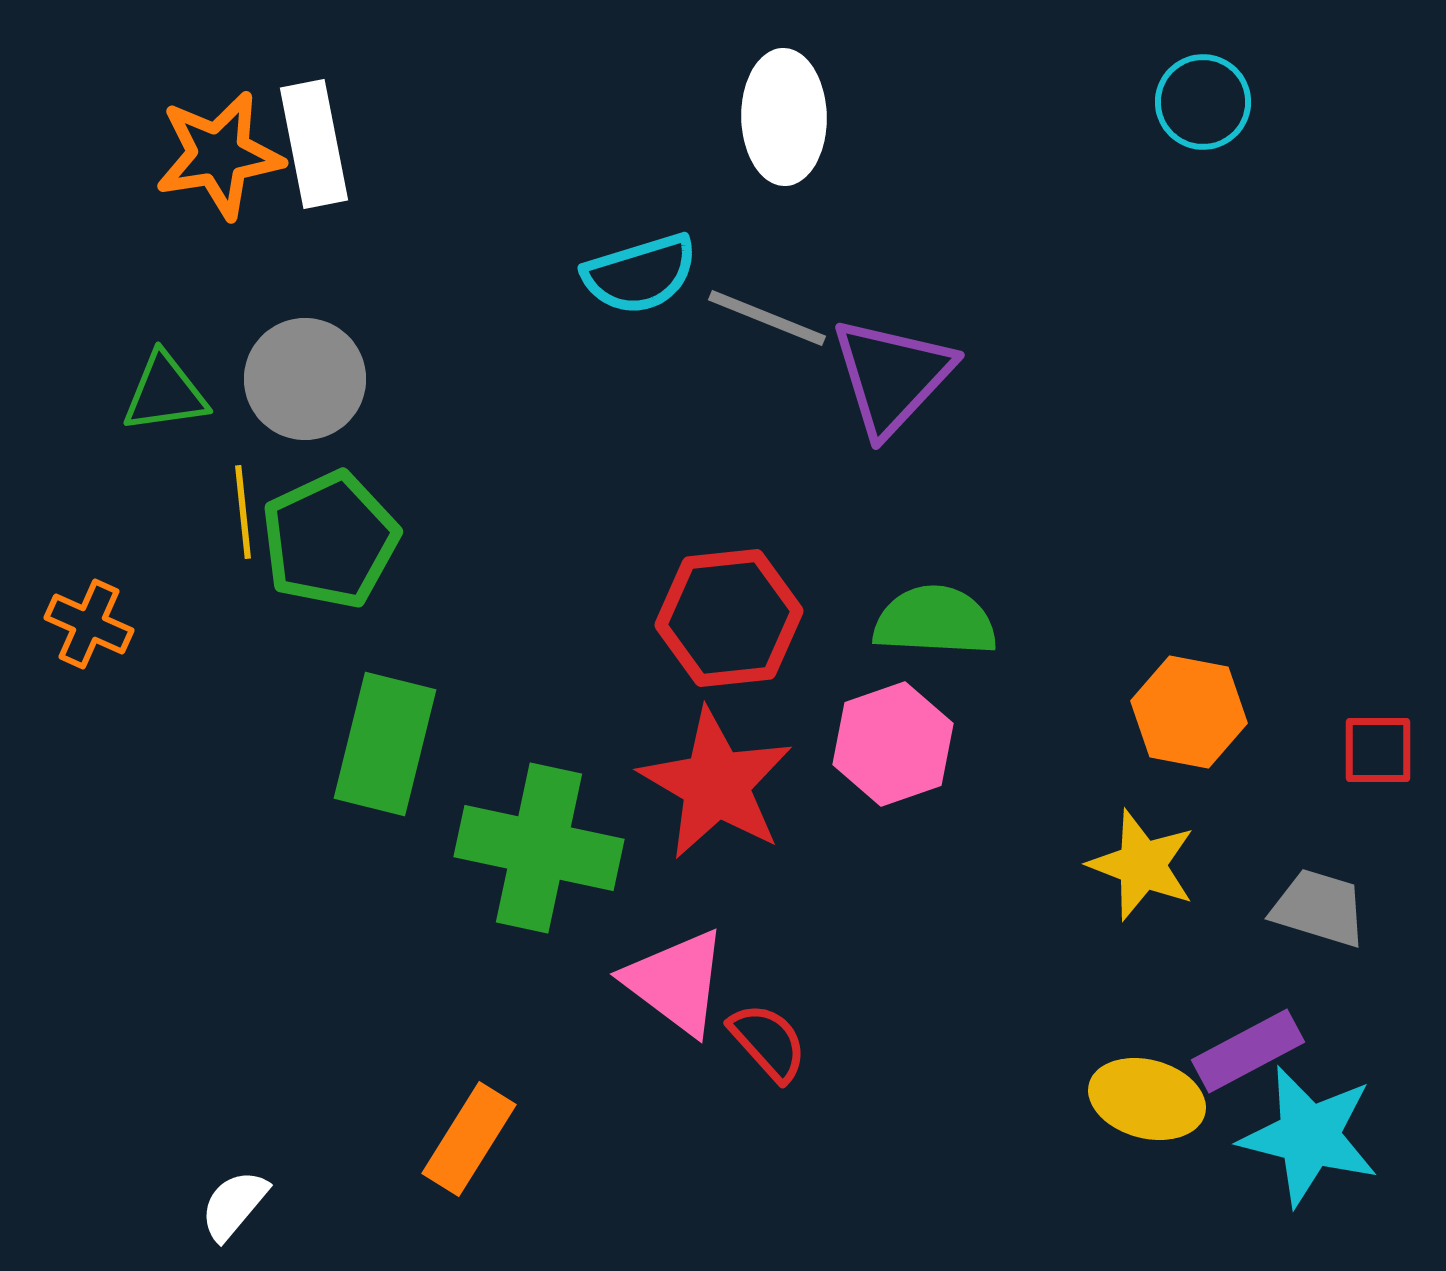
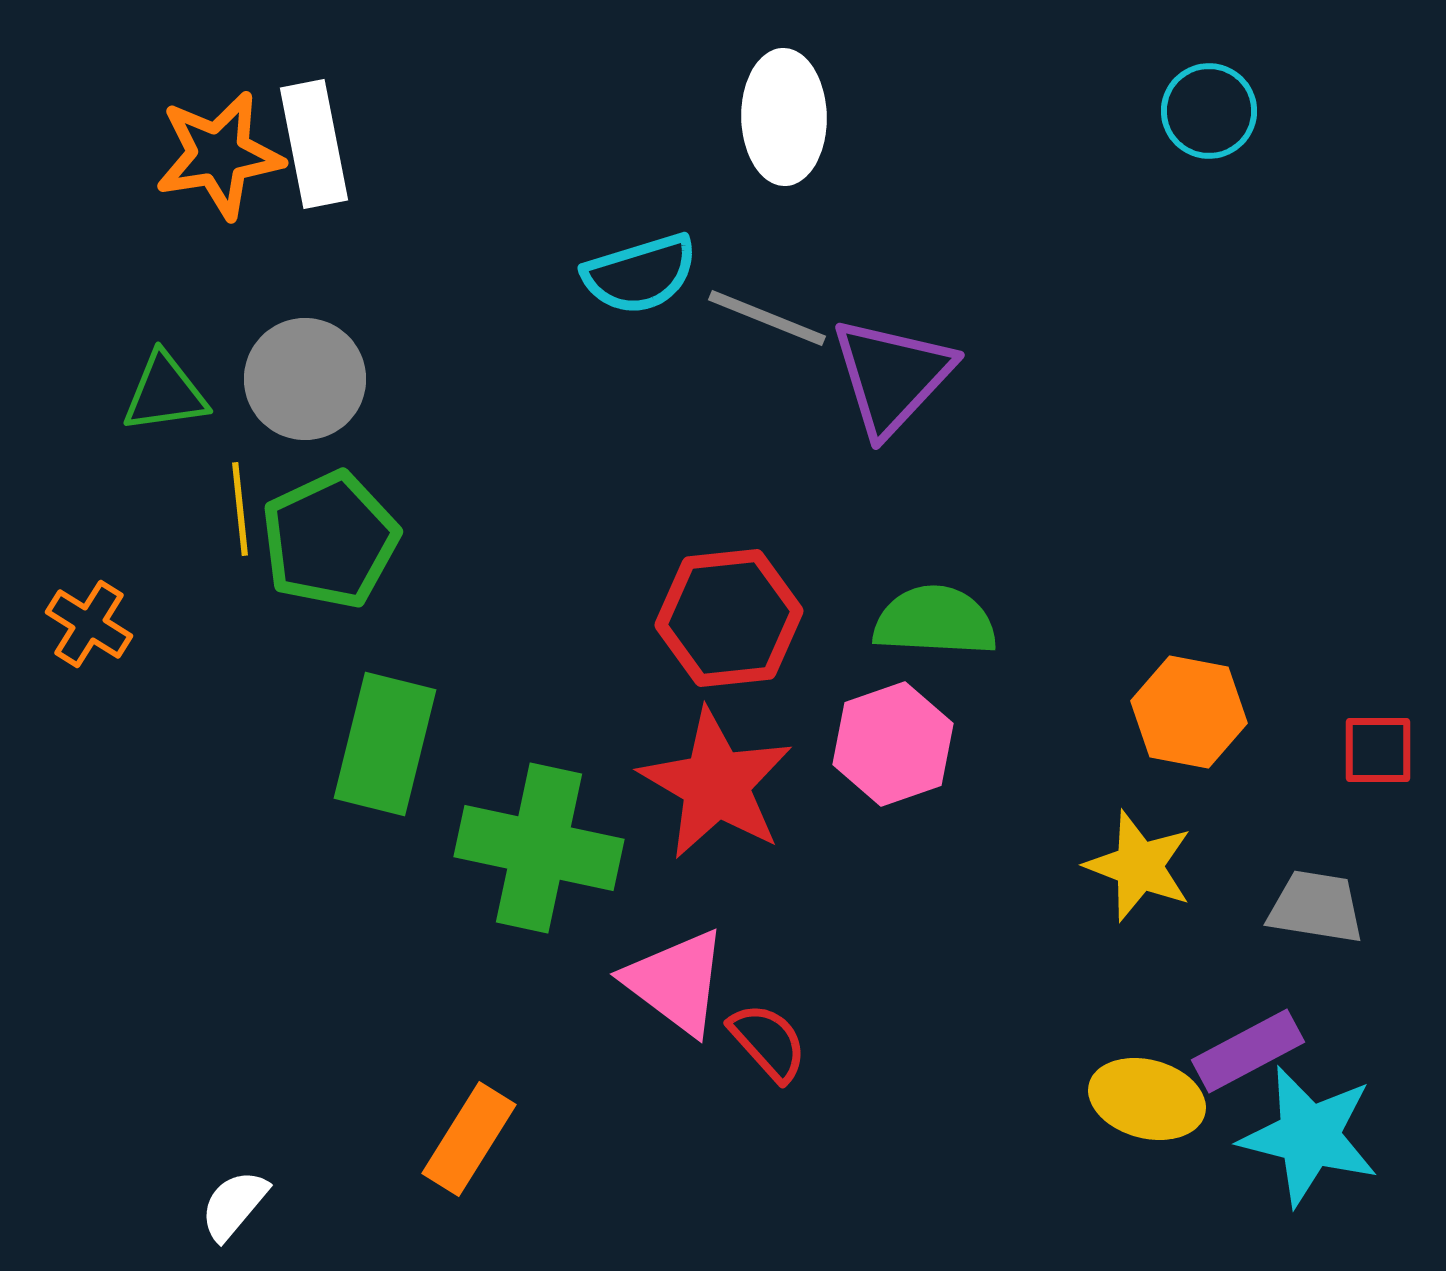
cyan circle: moved 6 px right, 9 px down
yellow line: moved 3 px left, 3 px up
orange cross: rotated 8 degrees clockwise
yellow star: moved 3 px left, 1 px down
gray trapezoid: moved 3 px left, 1 px up; rotated 8 degrees counterclockwise
